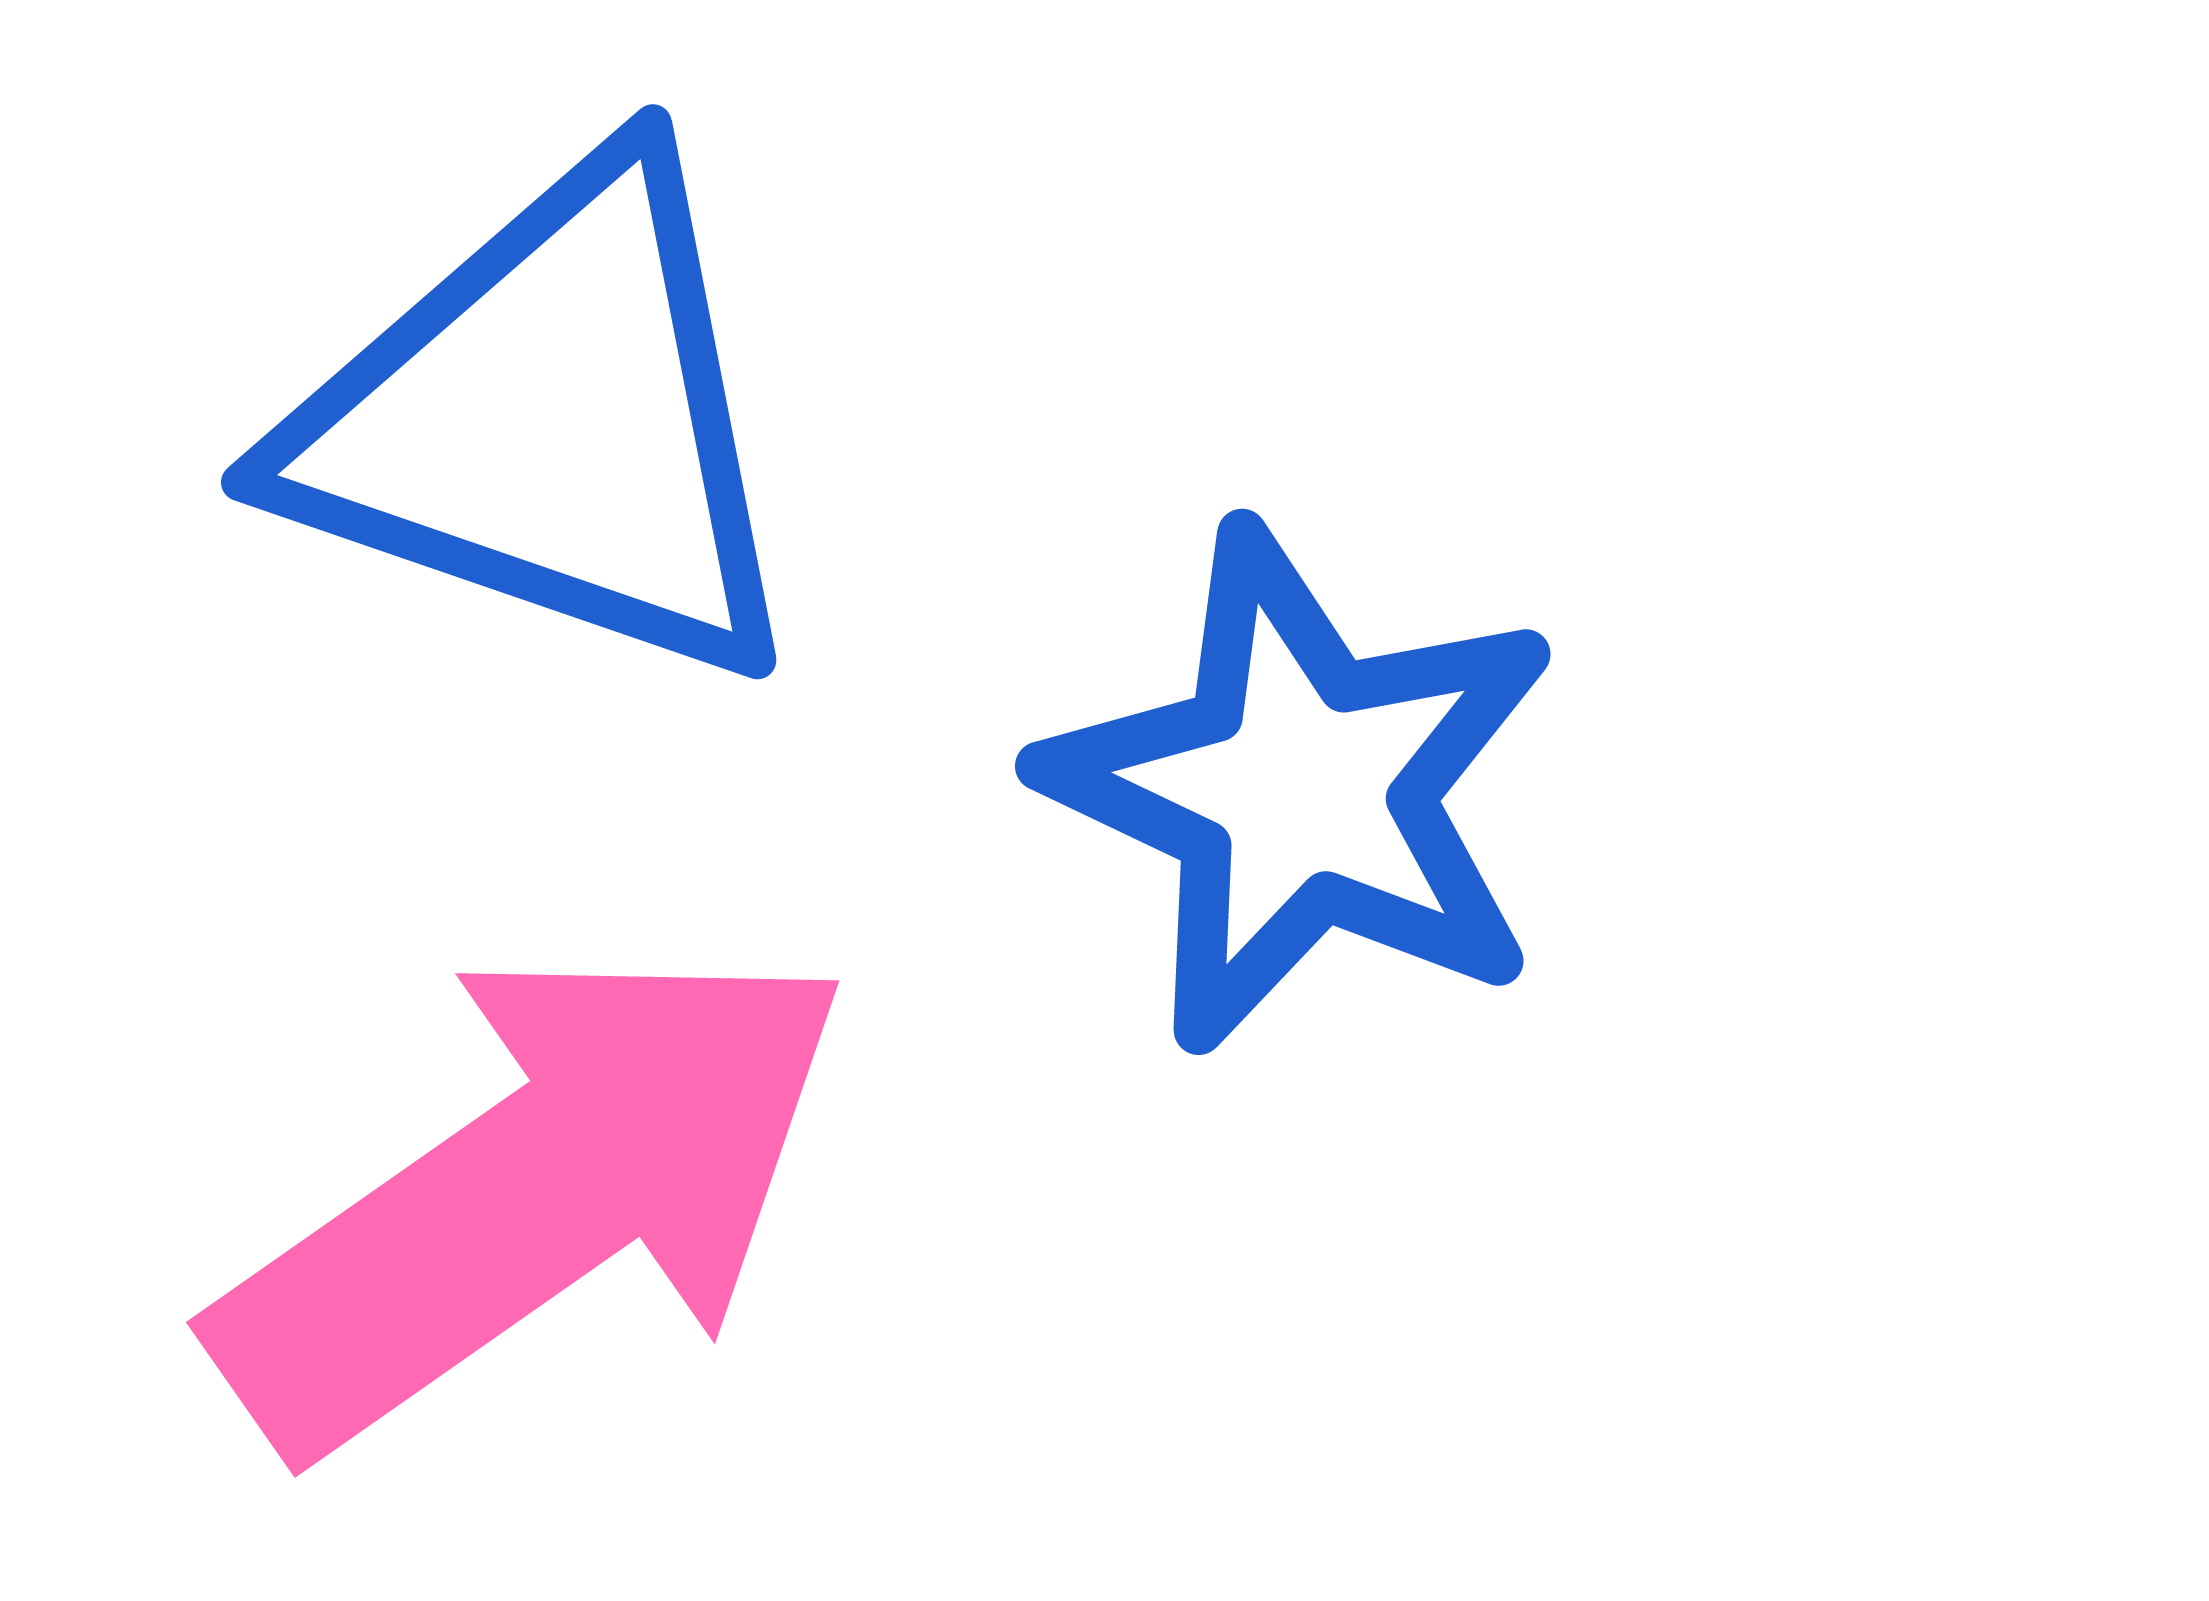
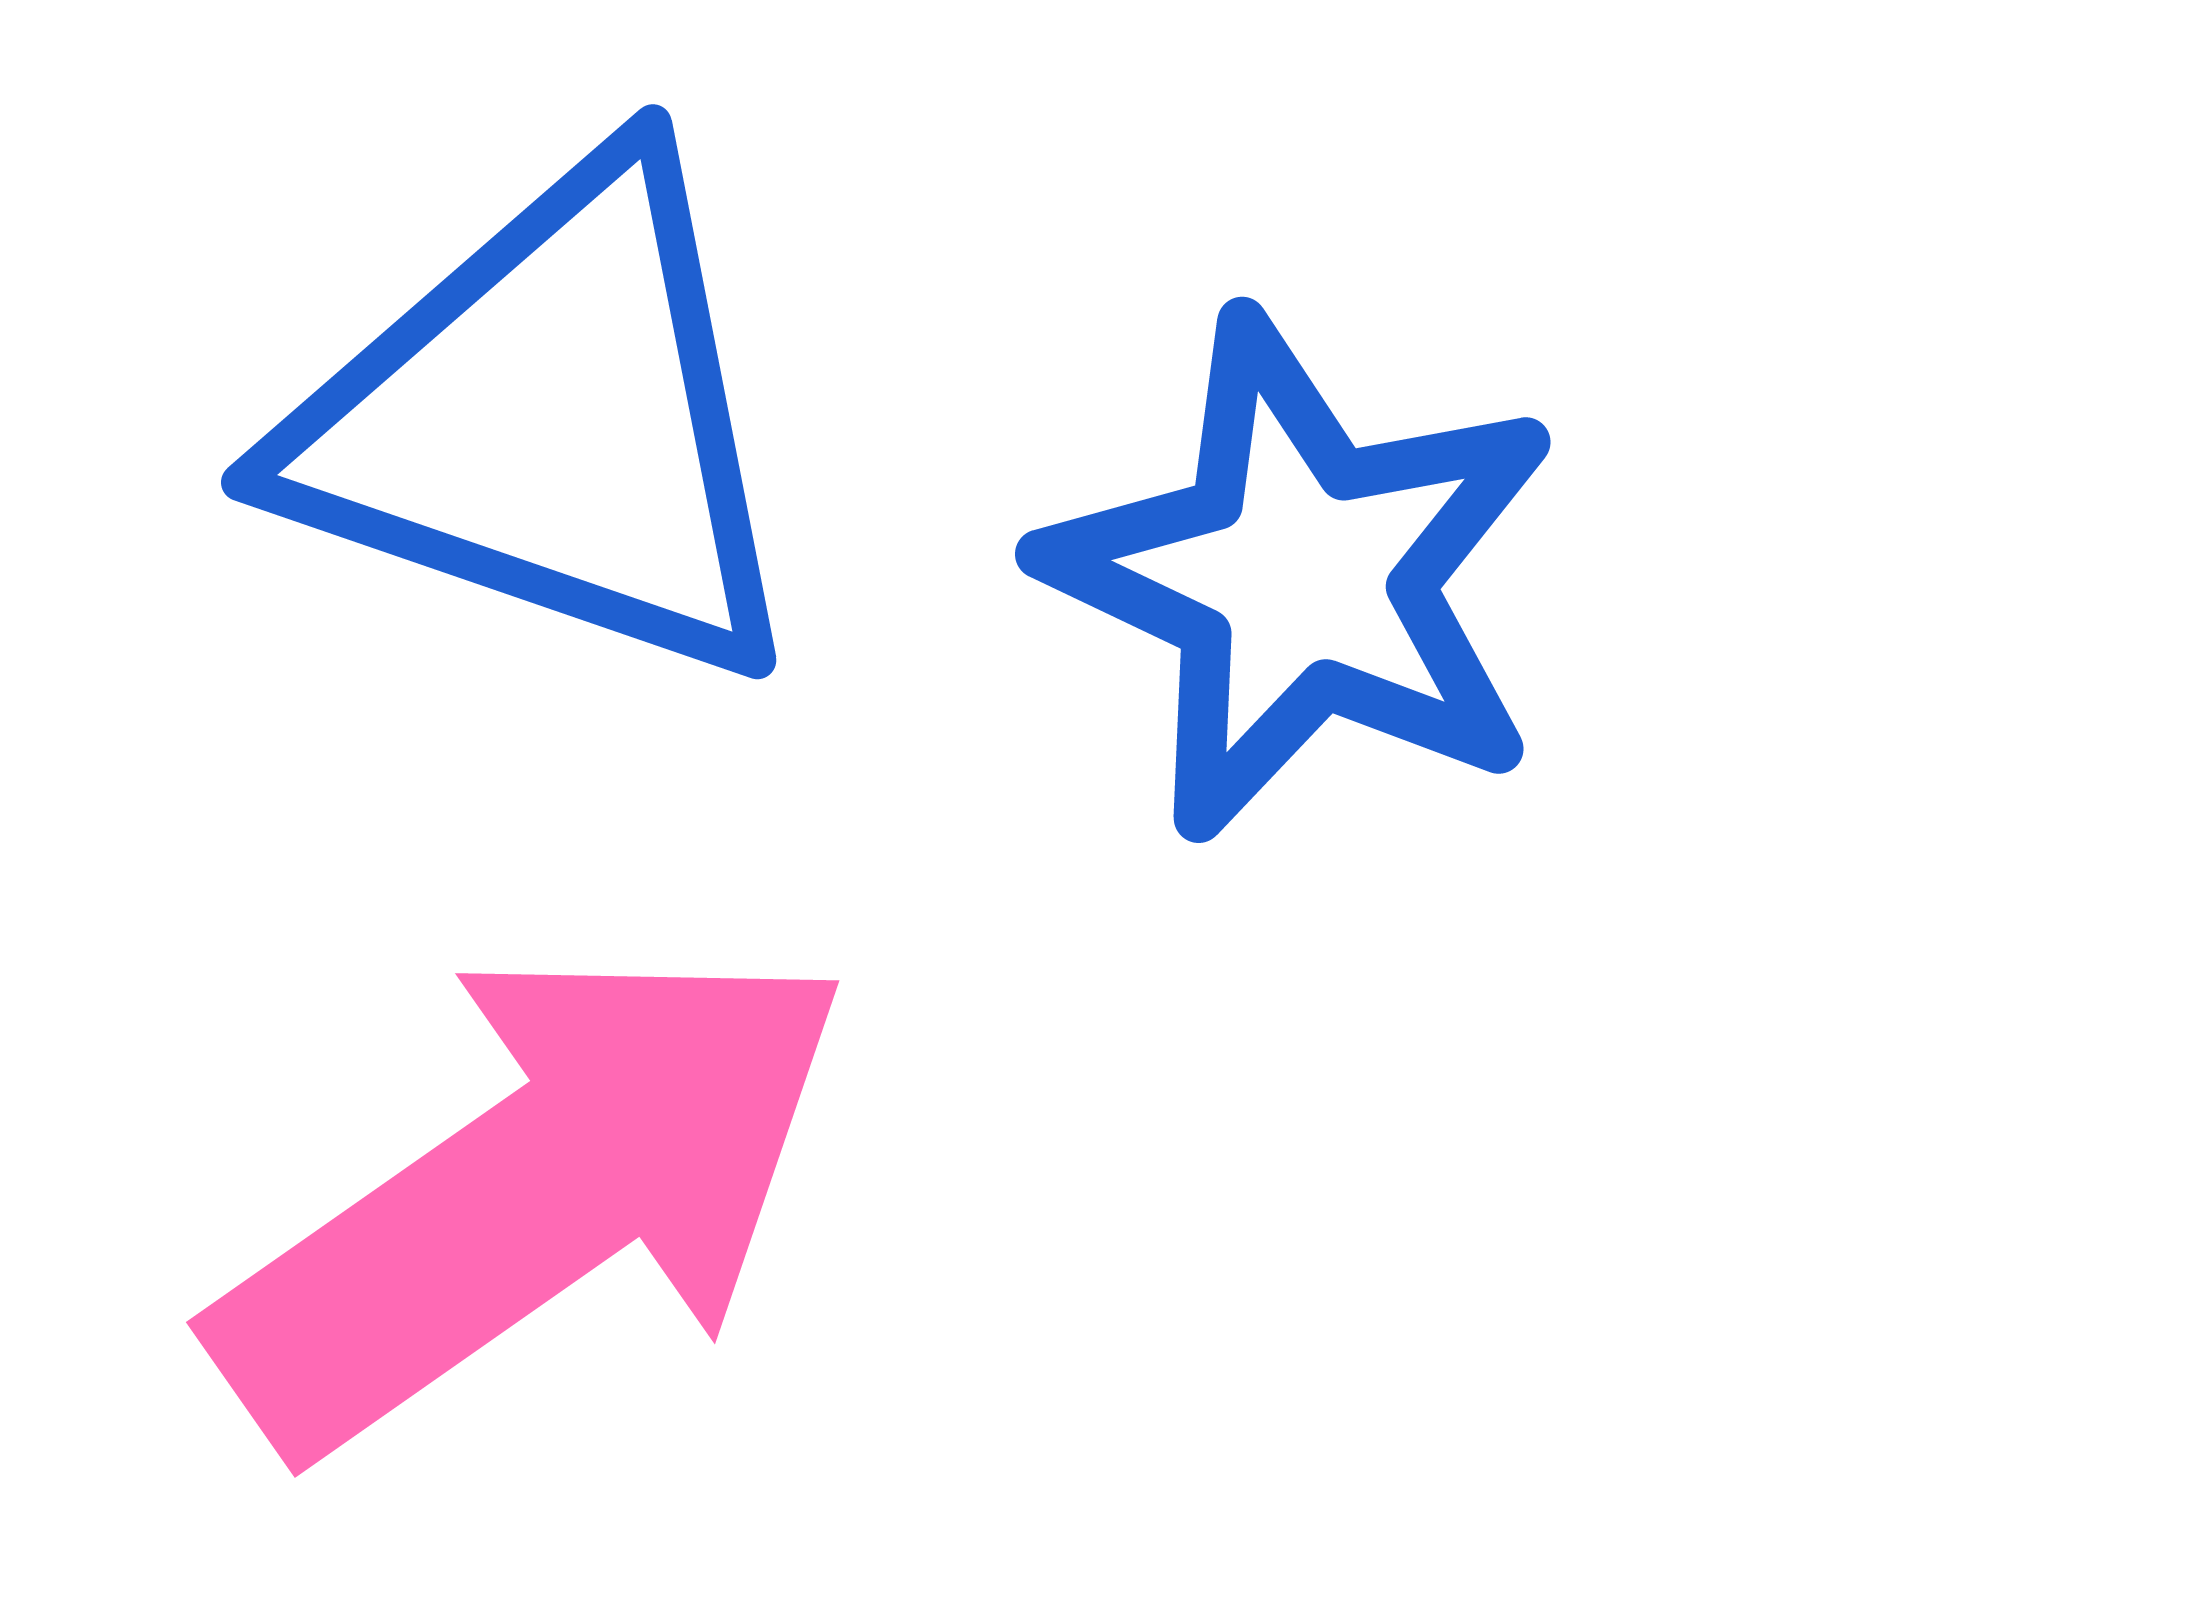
blue star: moved 212 px up
